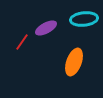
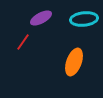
purple ellipse: moved 5 px left, 10 px up
red line: moved 1 px right
